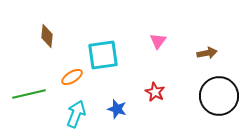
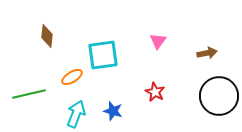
blue star: moved 4 px left, 2 px down
